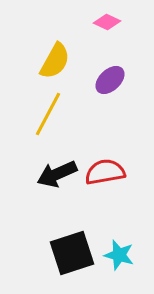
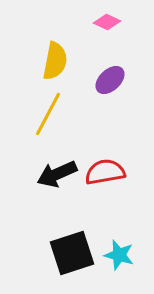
yellow semicircle: rotated 18 degrees counterclockwise
